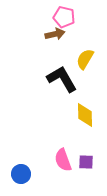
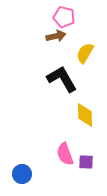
brown arrow: moved 1 px right, 2 px down
yellow semicircle: moved 6 px up
pink semicircle: moved 2 px right, 6 px up
blue circle: moved 1 px right
